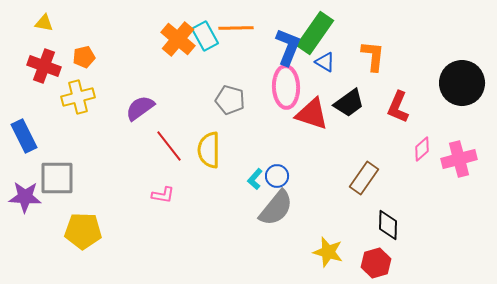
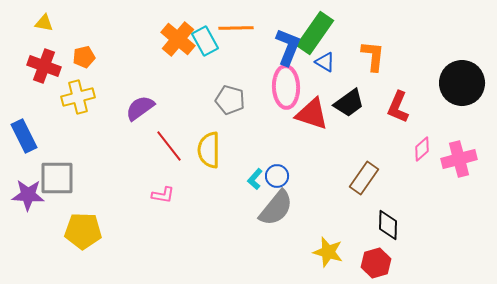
cyan rectangle: moved 5 px down
purple star: moved 3 px right, 2 px up
